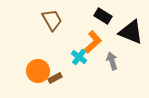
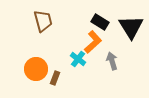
black rectangle: moved 3 px left, 6 px down
brown trapezoid: moved 9 px left, 1 px down; rotated 15 degrees clockwise
black triangle: moved 5 px up; rotated 36 degrees clockwise
cyan cross: moved 1 px left, 2 px down
orange circle: moved 2 px left, 2 px up
brown rectangle: rotated 40 degrees counterclockwise
